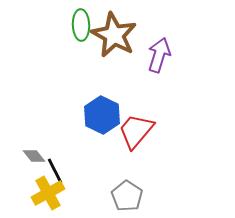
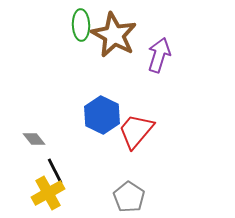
gray diamond: moved 17 px up
gray pentagon: moved 2 px right, 1 px down
